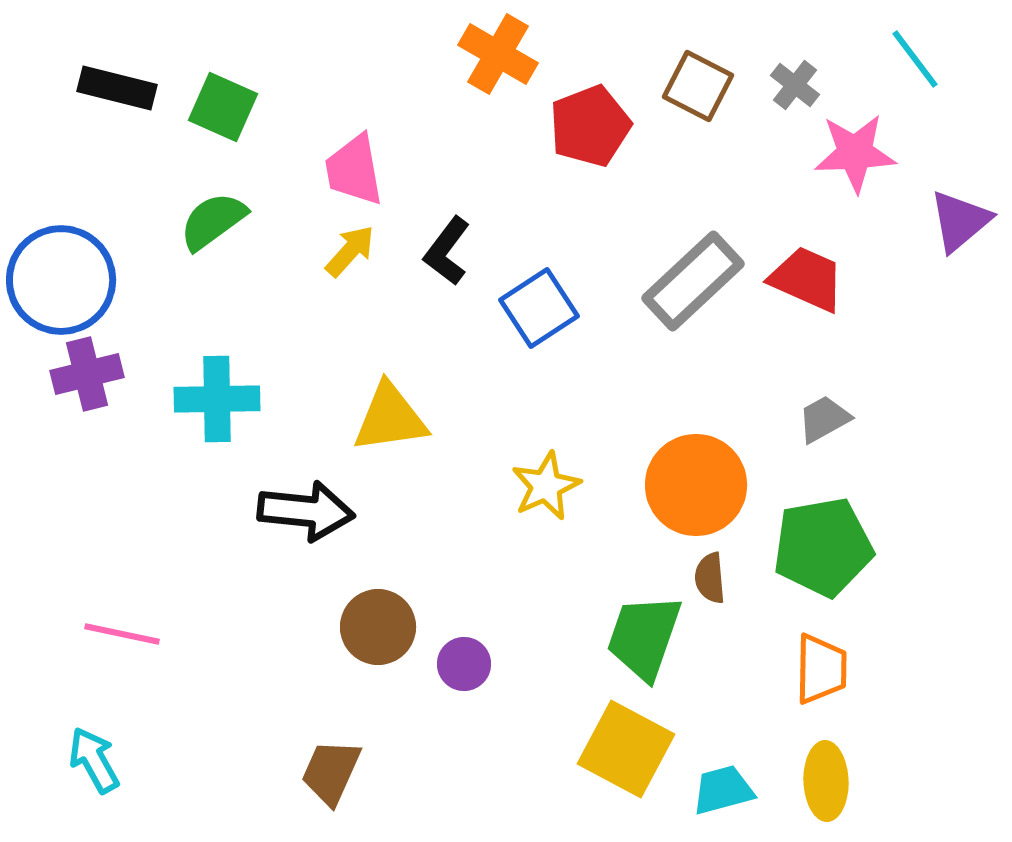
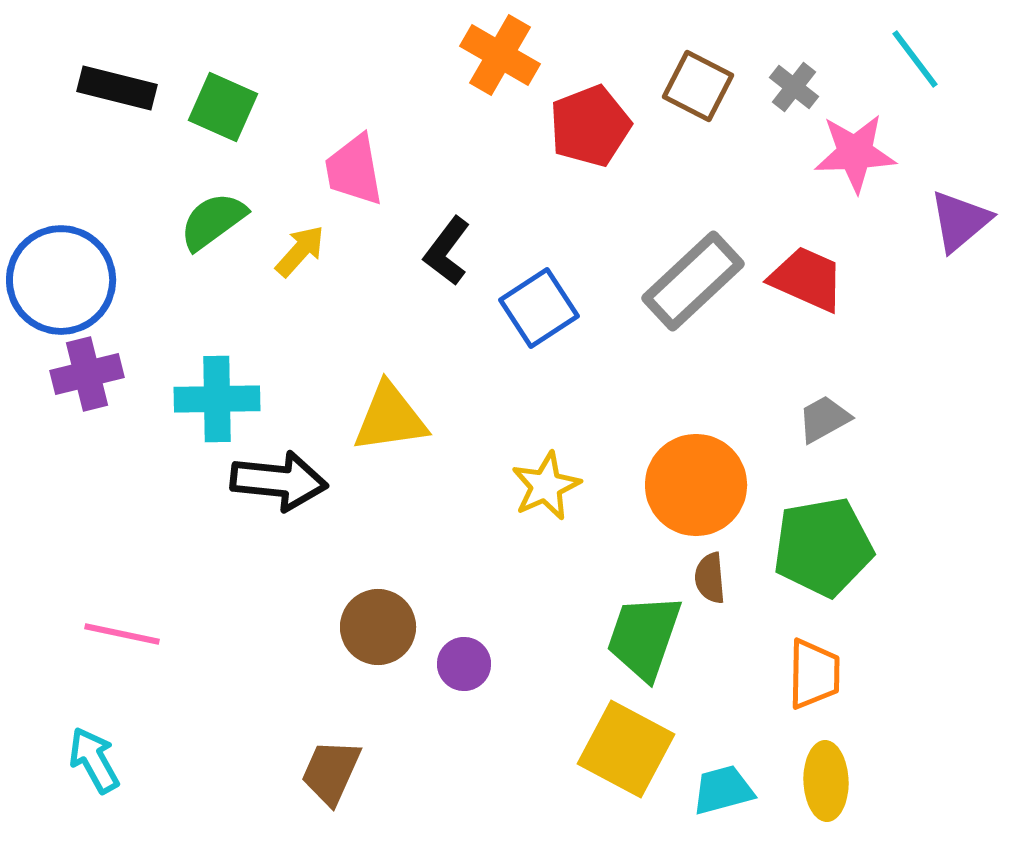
orange cross: moved 2 px right, 1 px down
gray cross: moved 1 px left, 2 px down
yellow arrow: moved 50 px left
black arrow: moved 27 px left, 30 px up
orange trapezoid: moved 7 px left, 5 px down
